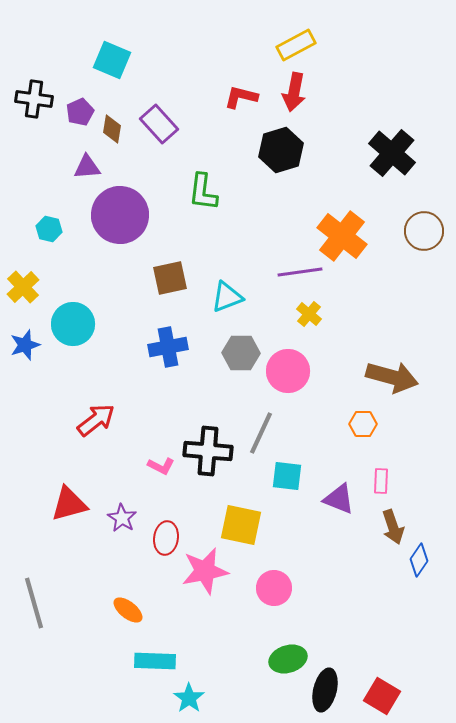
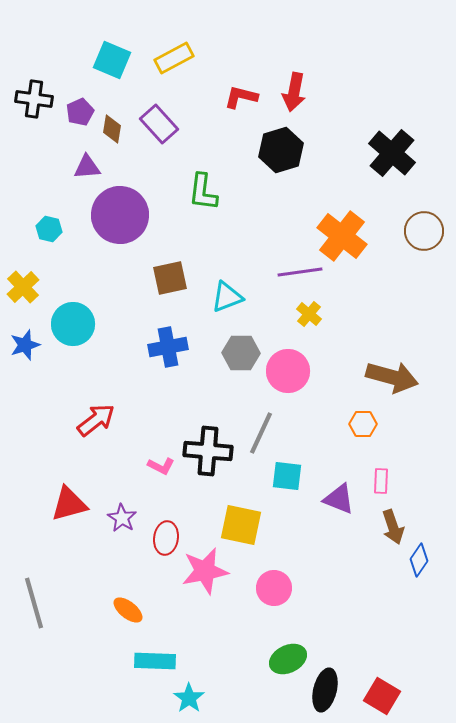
yellow rectangle at (296, 45): moved 122 px left, 13 px down
green ellipse at (288, 659): rotated 9 degrees counterclockwise
